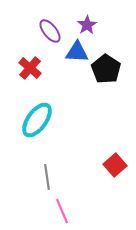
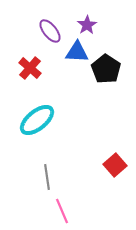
cyan ellipse: rotated 15 degrees clockwise
